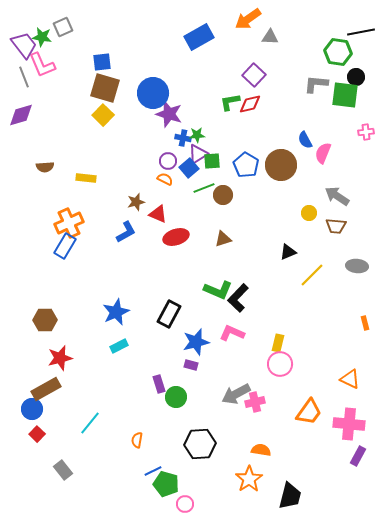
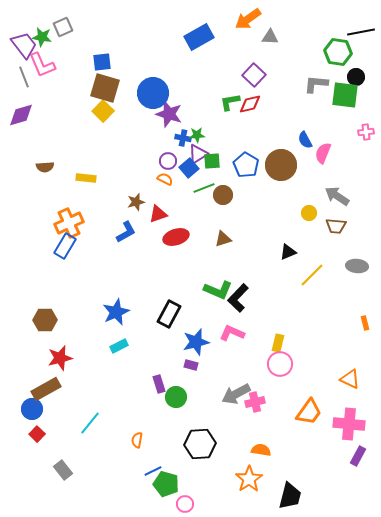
yellow square at (103, 115): moved 4 px up
red triangle at (158, 214): rotated 42 degrees counterclockwise
